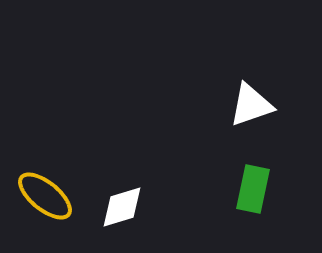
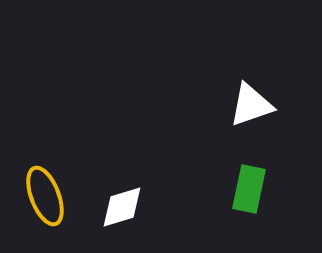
green rectangle: moved 4 px left
yellow ellipse: rotated 30 degrees clockwise
